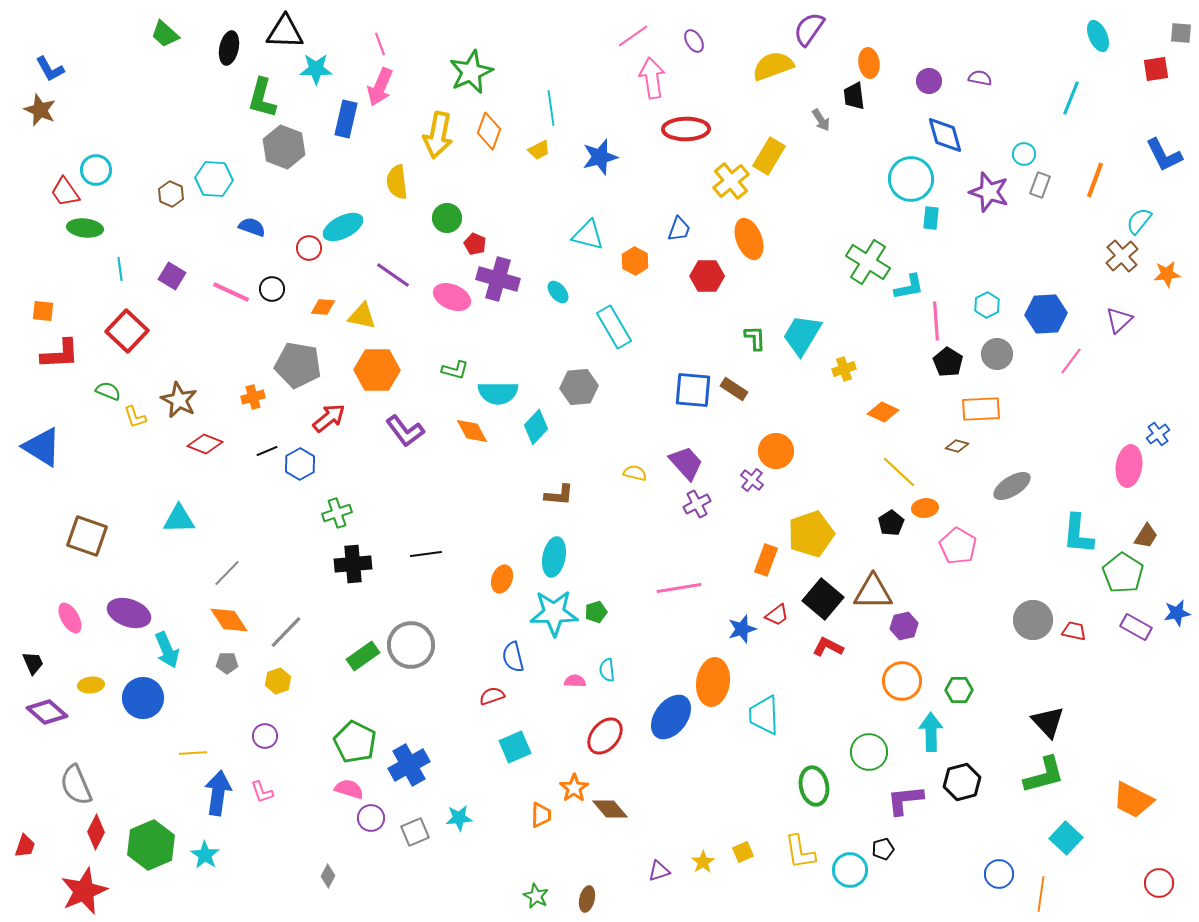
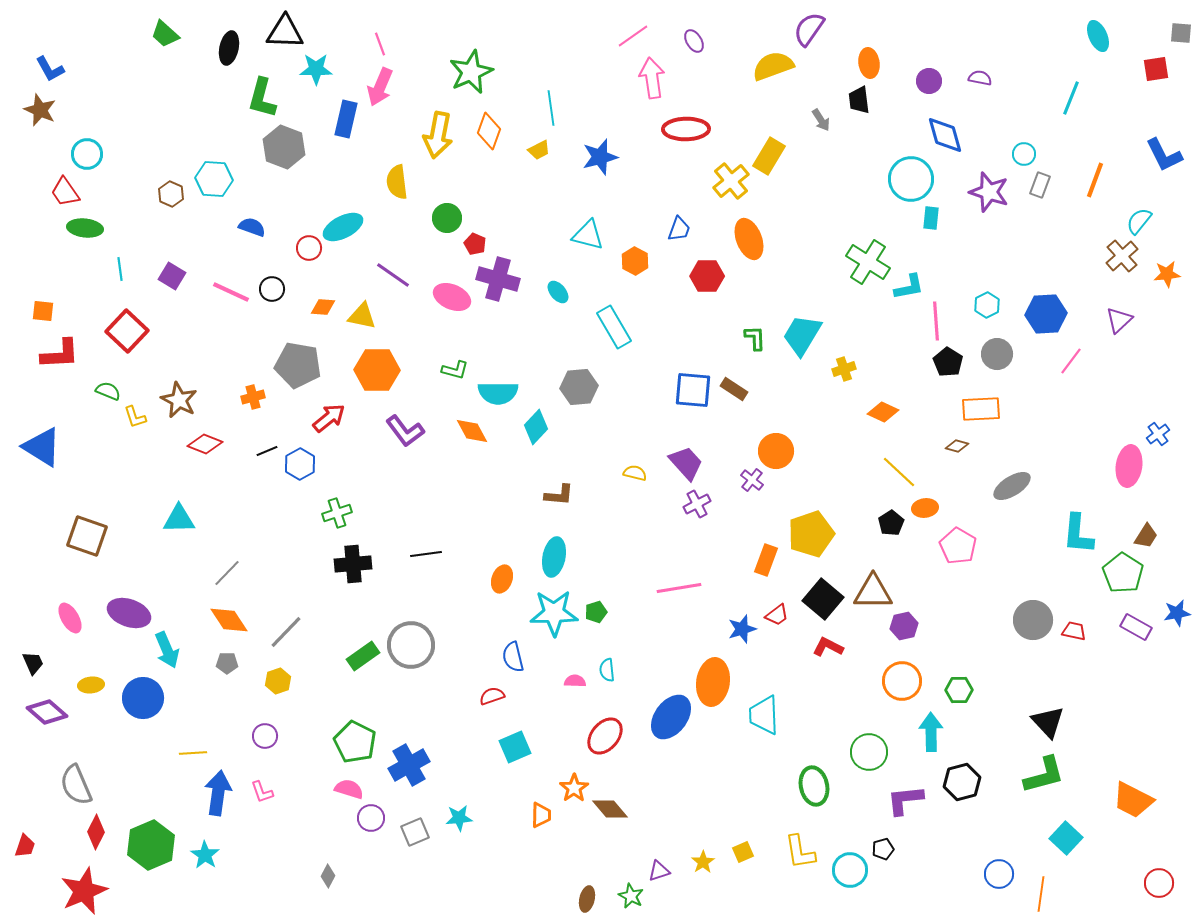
black trapezoid at (854, 96): moved 5 px right, 4 px down
cyan circle at (96, 170): moved 9 px left, 16 px up
green star at (536, 896): moved 95 px right
